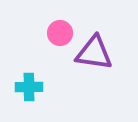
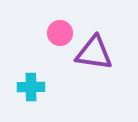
cyan cross: moved 2 px right
